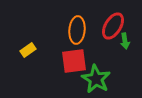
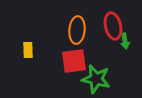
red ellipse: rotated 44 degrees counterclockwise
yellow rectangle: rotated 56 degrees counterclockwise
green star: rotated 16 degrees counterclockwise
